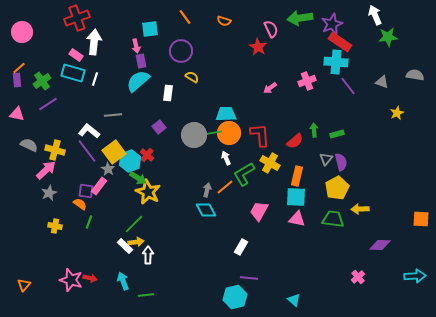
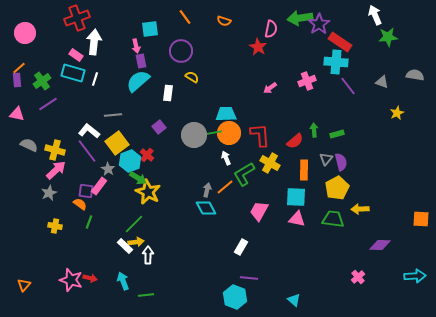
purple star at (332, 24): moved 13 px left; rotated 10 degrees counterclockwise
pink semicircle at (271, 29): rotated 36 degrees clockwise
pink circle at (22, 32): moved 3 px right, 1 px down
yellow square at (114, 152): moved 3 px right, 9 px up
pink arrow at (46, 170): moved 10 px right
orange rectangle at (297, 176): moved 7 px right, 6 px up; rotated 12 degrees counterclockwise
cyan diamond at (206, 210): moved 2 px up
cyan hexagon at (235, 297): rotated 25 degrees counterclockwise
